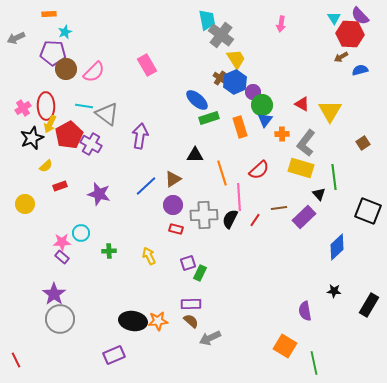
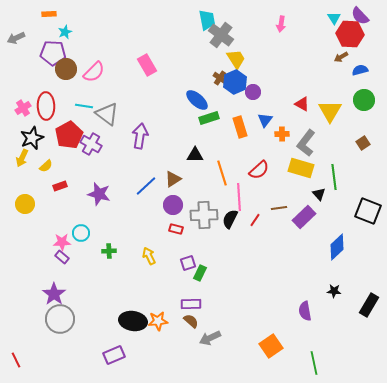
green circle at (262, 105): moved 102 px right, 5 px up
yellow arrow at (50, 124): moved 28 px left, 34 px down
orange square at (285, 346): moved 14 px left; rotated 25 degrees clockwise
